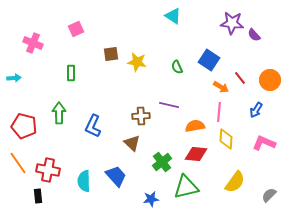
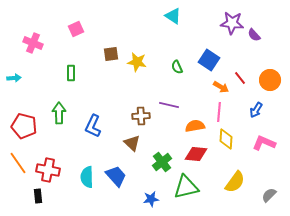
cyan semicircle: moved 3 px right, 4 px up
